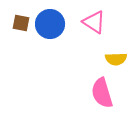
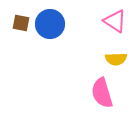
pink triangle: moved 21 px right, 1 px up
